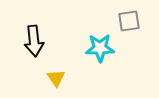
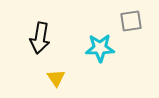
gray square: moved 2 px right
black arrow: moved 6 px right, 3 px up; rotated 16 degrees clockwise
